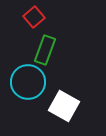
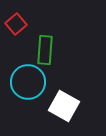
red square: moved 18 px left, 7 px down
green rectangle: rotated 16 degrees counterclockwise
